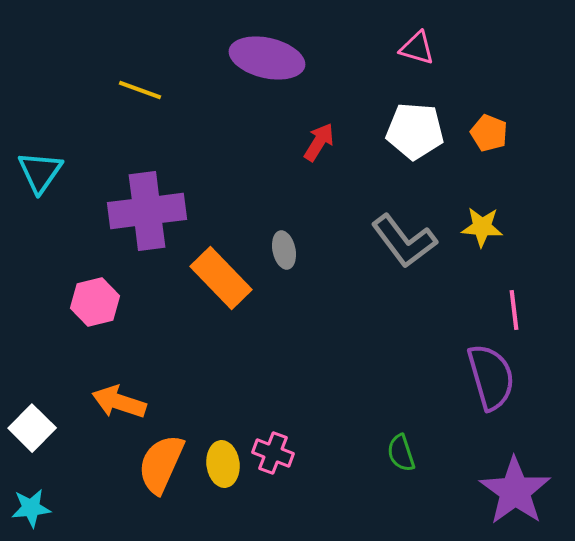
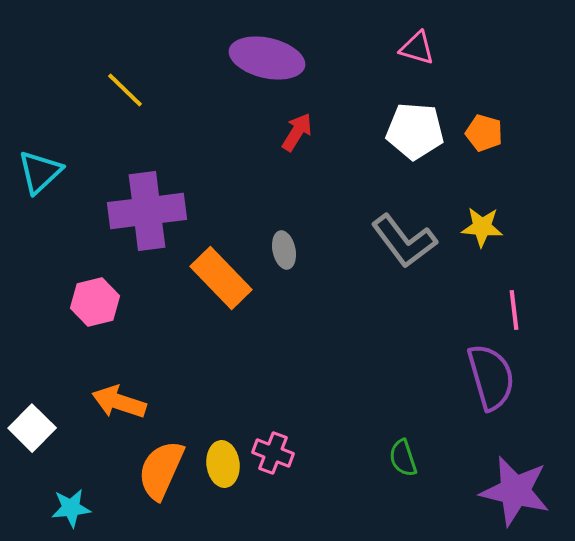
yellow line: moved 15 px left; rotated 24 degrees clockwise
orange pentagon: moved 5 px left; rotated 6 degrees counterclockwise
red arrow: moved 22 px left, 10 px up
cyan triangle: rotated 12 degrees clockwise
green semicircle: moved 2 px right, 5 px down
orange semicircle: moved 6 px down
purple star: rotated 22 degrees counterclockwise
cyan star: moved 40 px right
